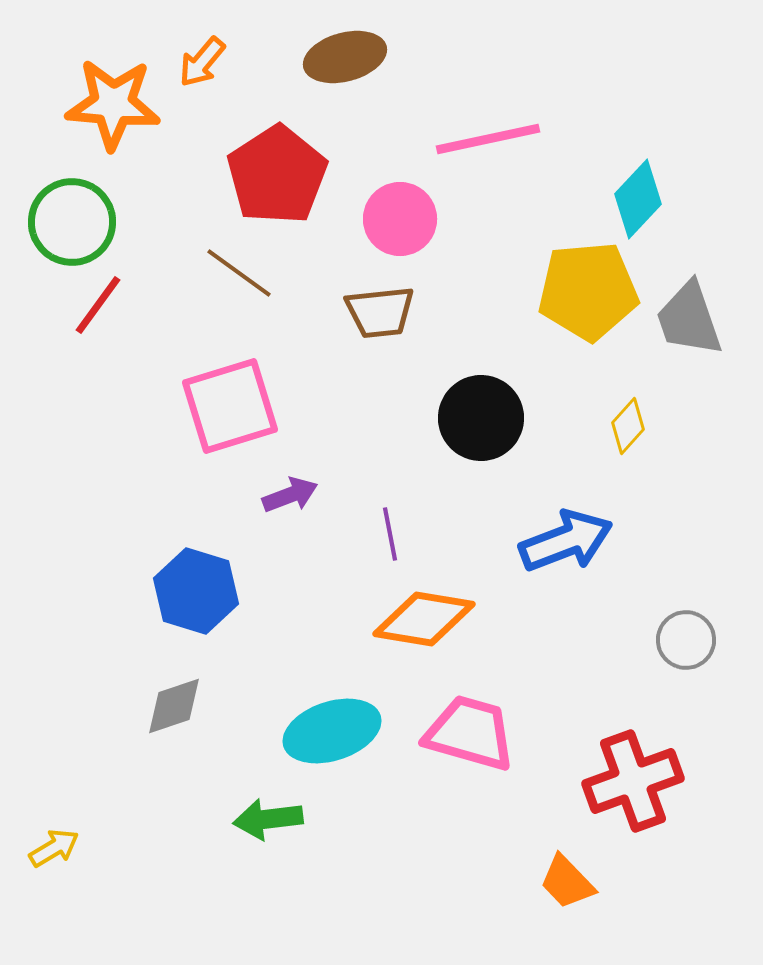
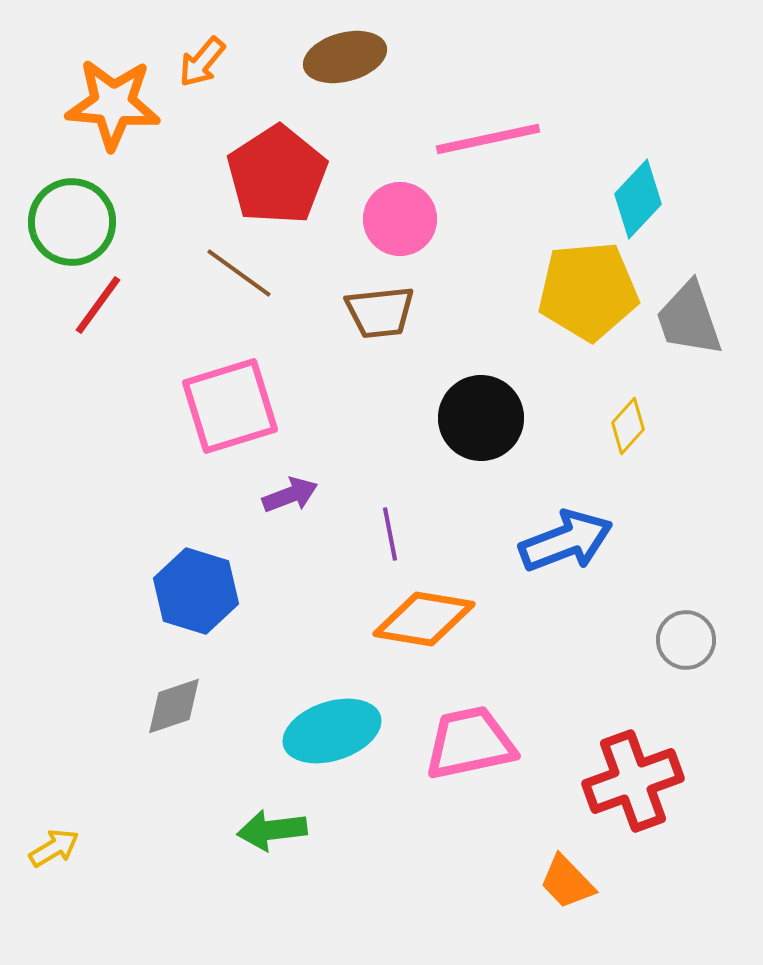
pink trapezoid: moved 10 px down; rotated 28 degrees counterclockwise
green arrow: moved 4 px right, 11 px down
